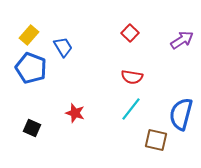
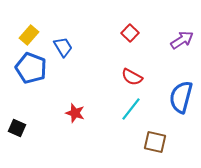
red semicircle: rotated 20 degrees clockwise
blue semicircle: moved 17 px up
black square: moved 15 px left
brown square: moved 1 px left, 2 px down
